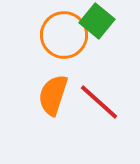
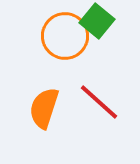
orange circle: moved 1 px right, 1 px down
orange semicircle: moved 9 px left, 13 px down
